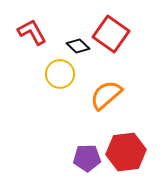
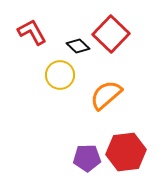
red square: rotated 9 degrees clockwise
yellow circle: moved 1 px down
